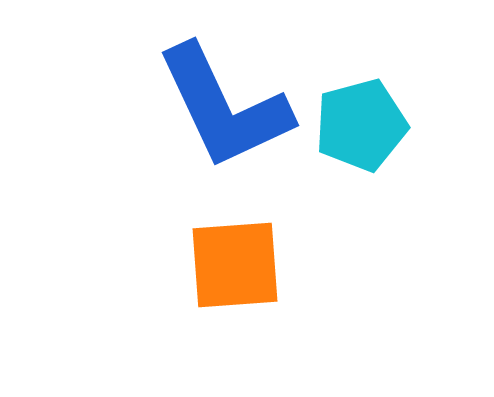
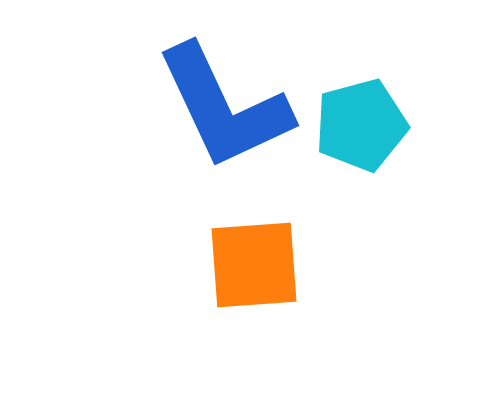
orange square: moved 19 px right
